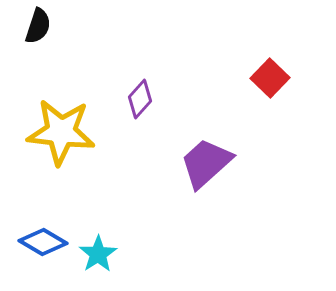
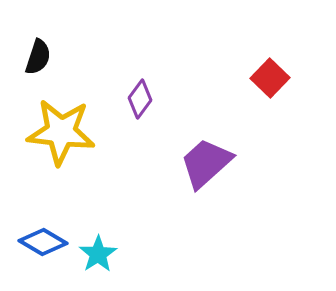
black semicircle: moved 31 px down
purple diamond: rotated 6 degrees counterclockwise
